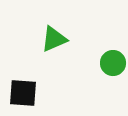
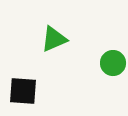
black square: moved 2 px up
